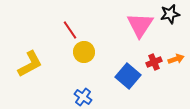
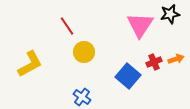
red line: moved 3 px left, 4 px up
blue cross: moved 1 px left
